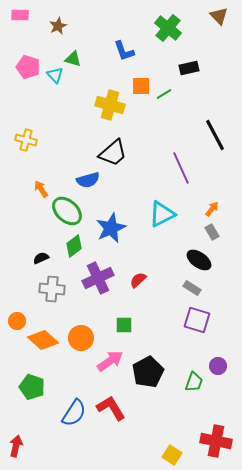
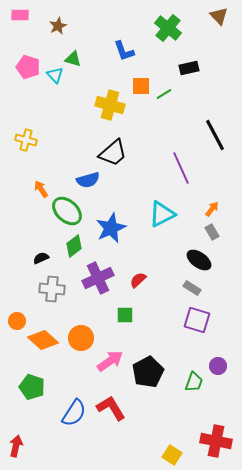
green square at (124, 325): moved 1 px right, 10 px up
